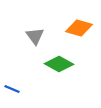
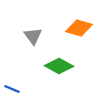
gray triangle: moved 2 px left
green diamond: moved 2 px down
